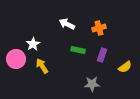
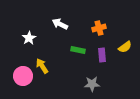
white arrow: moved 7 px left
white star: moved 4 px left, 6 px up
purple rectangle: rotated 24 degrees counterclockwise
pink circle: moved 7 px right, 17 px down
yellow semicircle: moved 20 px up
